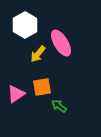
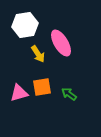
white hexagon: rotated 20 degrees clockwise
yellow arrow: rotated 72 degrees counterclockwise
pink triangle: moved 3 px right, 1 px up; rotated 18 degrees clockwise
green arrow: moved 10 px right, 12 px up
